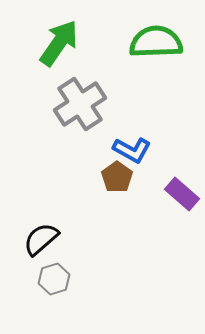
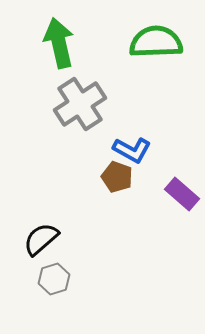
green arrow: rotated 48 degrees counterclockwise
brown pentagon: rotated 16 degrees counterclockwise
